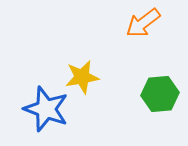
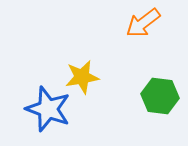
green hexagon: moved 2 px down; rotated 12 degrees clockwise
blue star: moved 2 px right
